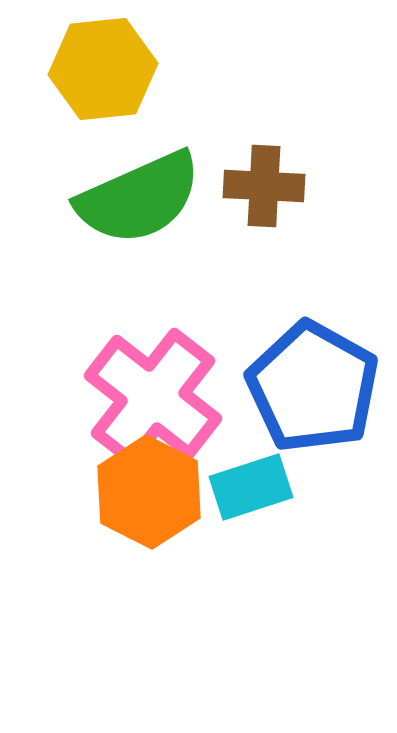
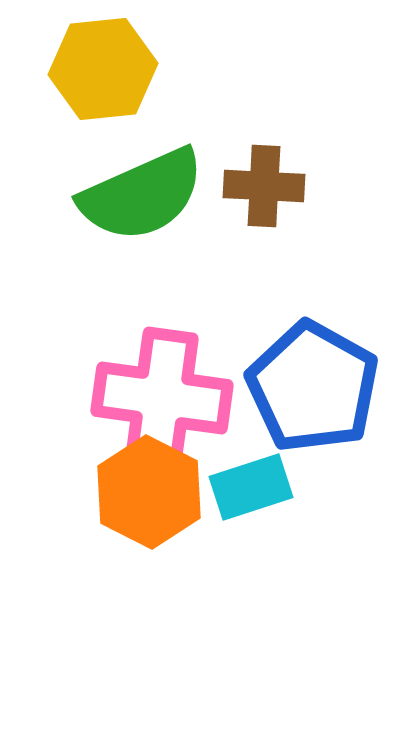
green semicircle: moved 3 px right, 3 px up
pink cross: moved 9 px right, 1 px down; rotated 30 degrees counterclockwise
